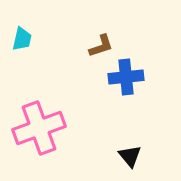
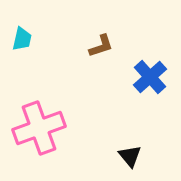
blue cross: moved 24 px right; rotated 36 degrees counterclockwise
